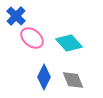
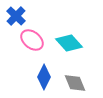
pink ellipse: moved 2 px down
gray diamond: moved 2 px right, 3 px down
